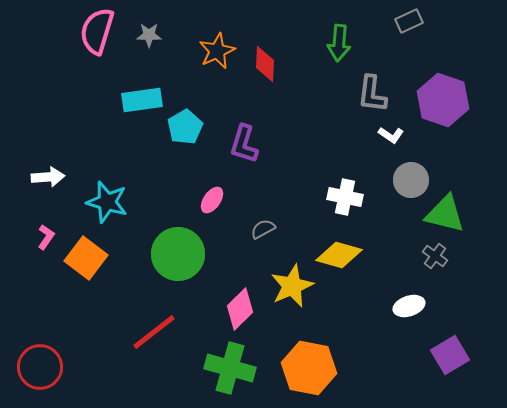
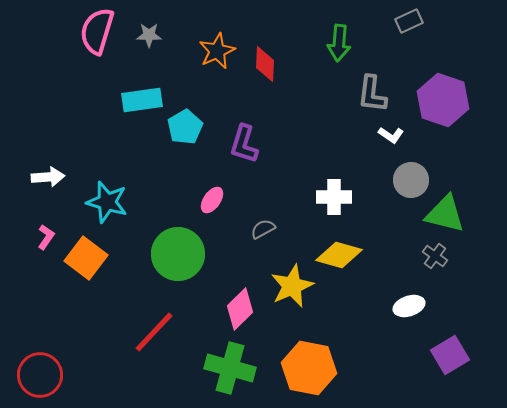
white cross: moved 11 px left; rotated 12 degrees counterclockwise
red line: rotated 9 degrees counterclockwise
red circle: moved 8 px down
